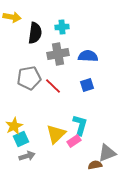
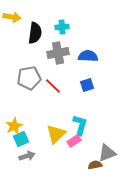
gray cross: moved 1 px up
